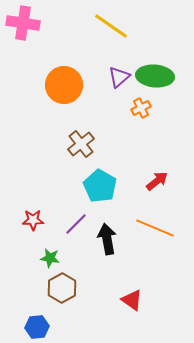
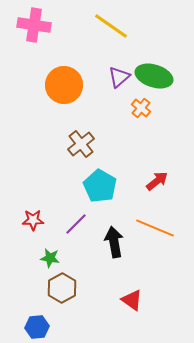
pink cross: moved 11 px right, 2 px down
green ellipse: moved 1 px left; rotated 12 degrees clockwise
orange cross: rotated 24 degrees counterclockwise
black arrow: moved 7 px right, 3 px down
